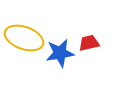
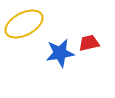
yellow ellipse: moved 14 px up; rotated 48 degrees counterclockwise
